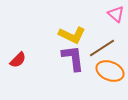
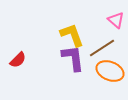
pink triangle: moved 6 px down
yellow L-shape: rotated 136 degrees counterclockwise
